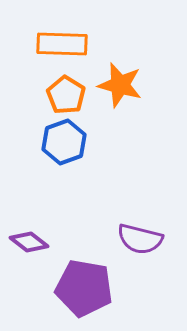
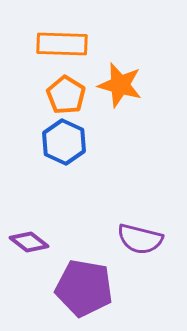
blue hexagon: rotated 15 degrees counterclockwise
